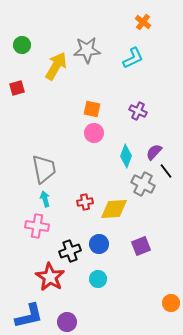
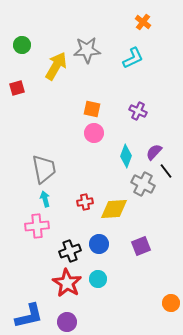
pink cross: rotated 15 degrees counterclockwise
red star: moved 17 px right, 6 px down
